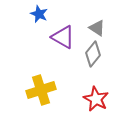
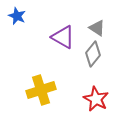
blue star: moved 22 px left, 2 px down
